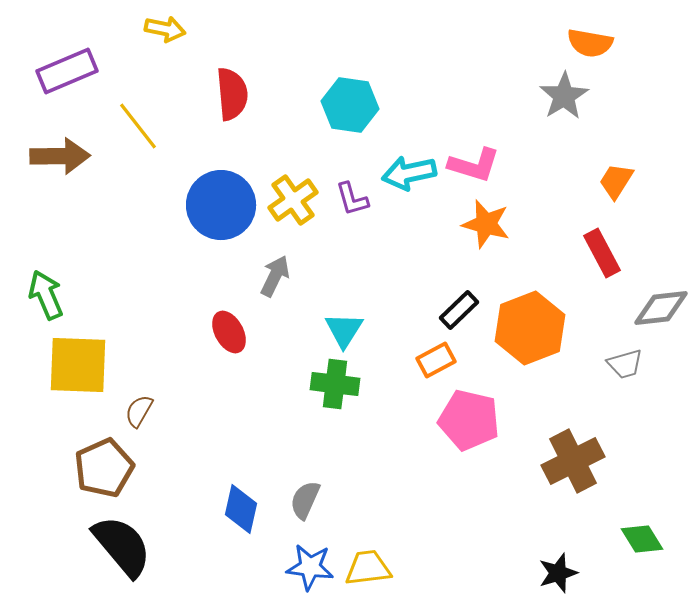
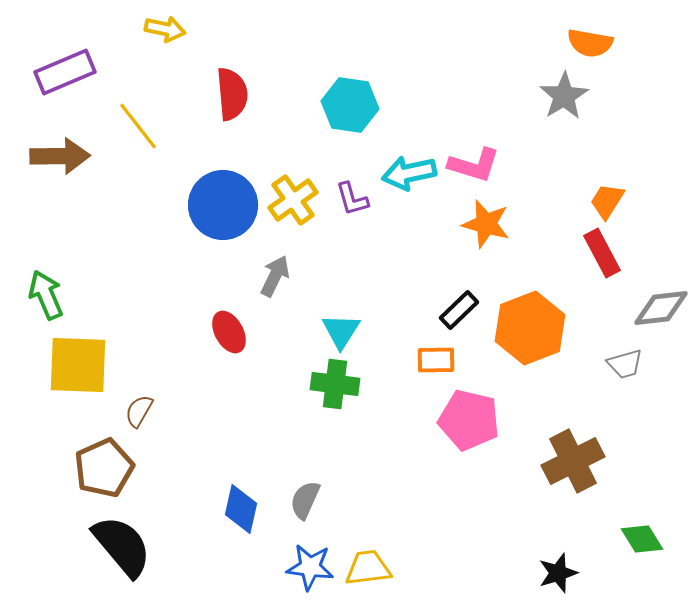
purple rectangle: moved 2 px left, 1 px down
orange trapezoid: moved 9 px left, 20 px down
blue circle: moved 2 px right
cyan triangle: moved 3 px left, 1 px down
orange rectangle: rotated 27 degrees clockwise
